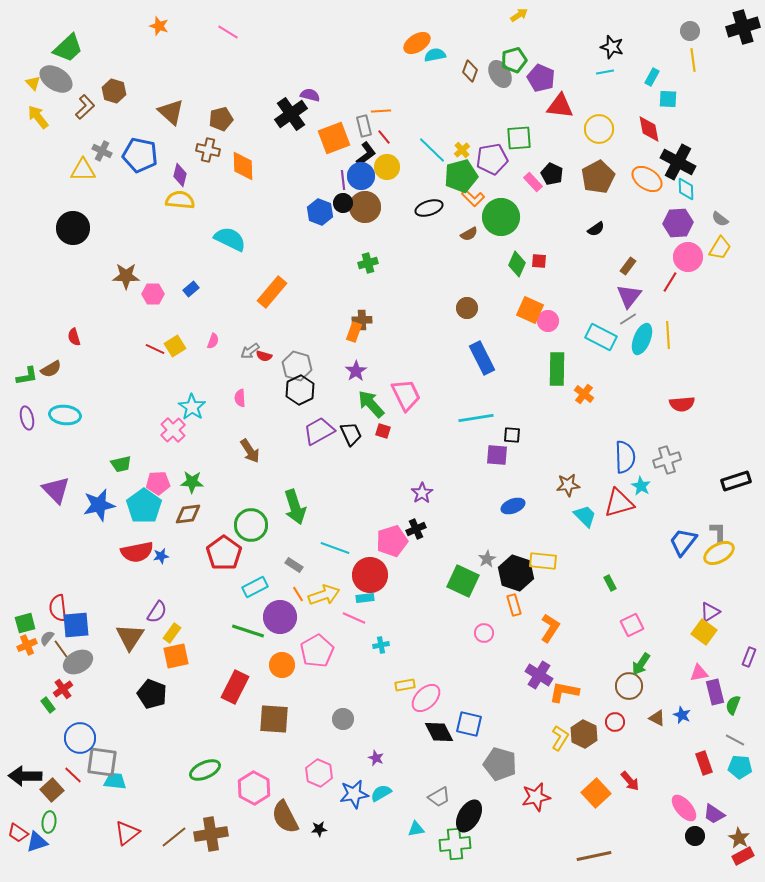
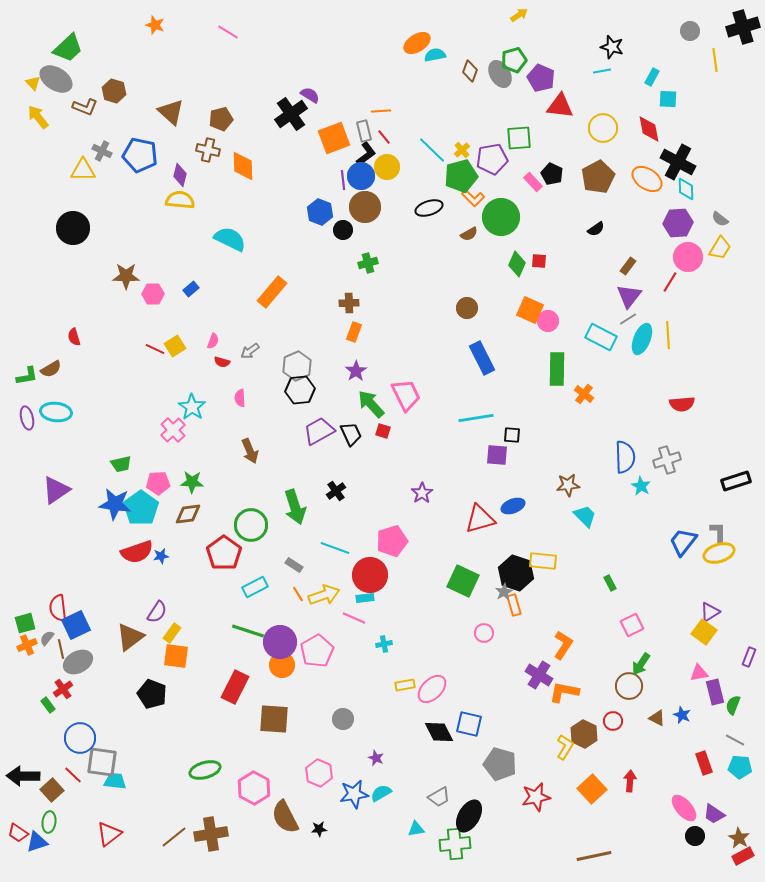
orange star at (159, 26): moved 4 px left, 1 px up
yellow line at (693, 60): moved 22 px right
cyan line at (605, 72): moved 3 px left, 1 px up
purple semicircle at (310, 95): rotated 18 degrees clockwise
brown L-shape at (85, 107): rotated 65 degrees clockwise
gray rectangle at (364, 126): moved 5 px down
yellow circle at (599, 129): moved 4 px right, 1 px up
black circle at (343, 203): moved 27 px down
brown cross at (362, 320): moved 13 px left, 17 px up
red semicircle at (264, 356): moved 42 px left, 6 px down
gray hexagon at (297, 366): rotated 20 degrees clockwise
black hexagon at (300, 390): rotated 20 degrees clockwise
cyan ellipse at (65, 415): moved 9 px left, 3 px up
brown arrow at (250, 451): rotated 10 degrees clockwise
purple triangle at (56, 490): rotated 40 degrees clockwise
red triangle at (619, 503): moved 139 px left, 16 px down
blue star at (99, 505): moved 16 px right, 1 px up; rotated 20 degrees clockwise
cyan pentagon at (144, 506): moved 3 px left, 2 px down
black cross at (416, 529): moved 80 px left, 38 px up; rotated 12 degrees counterclockwise
red semicircle at (137, 552): rotated 8 degrees counterclockwise
yellow ellipse at (719, 553): rotated 12 degrees clockwise
gray star at (487, 559): moved 17 px right, 33 px down
purple circle at (280, 617): moved 25 px down
blue square at (76, 625): rotated 20 degrees counterclockwise
orange L-shape at (550, 628): moved 13 px right, 17 px down
brown triangle at (130, 637): rotated 20 degrees clockwise
cyan cross at (381, 645): moved 3 px right, 1 px up
brown line at (61, 649): rotated 24 degrees clockwise
orange square at (176, 656): rotated 20 degrees clockwise
pink ellipse at (426, 698): moved 6 px right, 9 px up
red circle at (615, 722): moved 2 px left, 1 px up
yellow L-shape at (560, 738): moved 5 px right, 9 px down
green ellipse at (205, 770): rotated 8 degrees clockwise
black arrow at (25, 776): moved 2 px left
red arrow at (630, 781): rotated 135 degrees counterclockwise
orange square at (596, 793): moved 4 px left, 4 px up
red triangle at (127, 833): moved 18 px left, 1 px down
